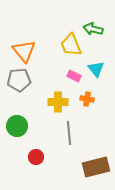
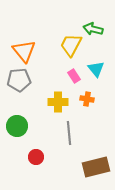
yellow trapezoid: rotated 50 degrees clockwise
pink rectangle: rotated 32 degrees clockwise
